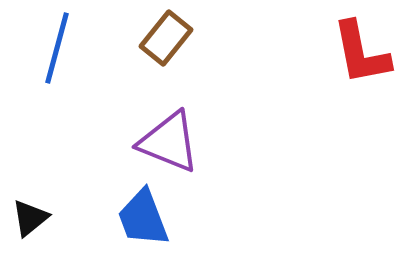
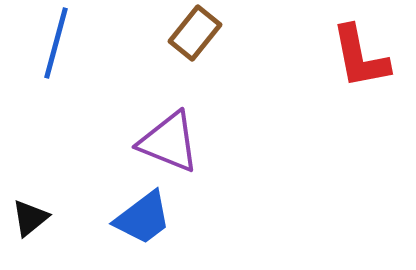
brown rectangle: moved 29 px right, 5 px up
blue line: moved 1 px left, 5 px up
red L-shape: moved 1 px left, 4 px down
blue trapezoid: rotated 106 degrees counterclockwise
